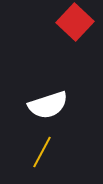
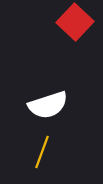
yellow line: rotated 8 degrees counterclockwise
